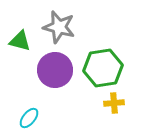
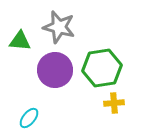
green triangle: rotated 10 degrees counterclockwise
green hexagon: moved 1 px left
